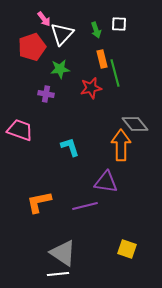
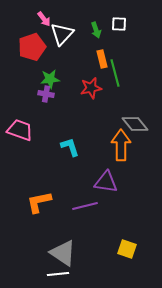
green star: moved 10 px left, 10 px down
